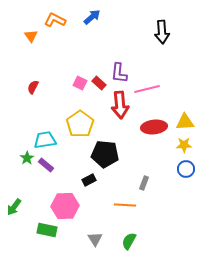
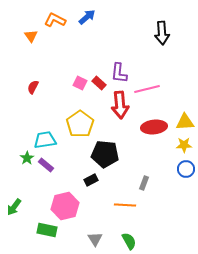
blue arrow: moved 5 px left
black arrow: moved 1 px down
black rectangle: moved 2 px right
pink hexagon: rotated 12 degrees counterclockwise
green semicircle: rotated 120 degrees clockwise
